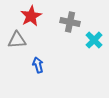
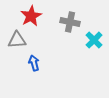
blue arrow: moved 4 px left, 2 px up
